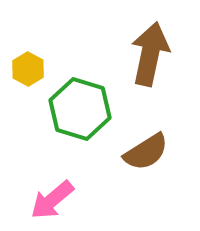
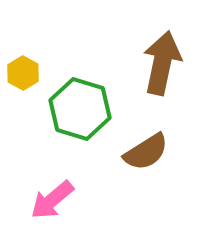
brown arrow: moved 12 px right, 9 px down
yellow hexagon: moved 5 px left, 4 px down
